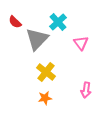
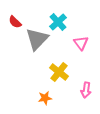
yellow cross: moved 13 px right
